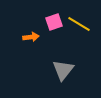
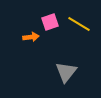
pink square: moved 4 px left
gray triangle: moved 3 px right, 2 px down
